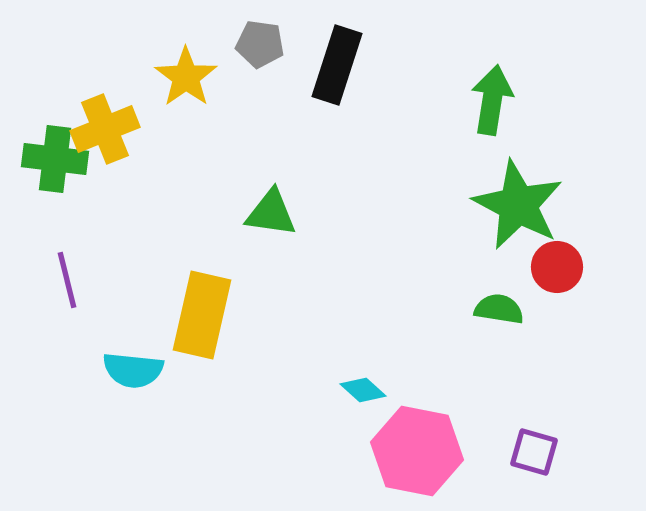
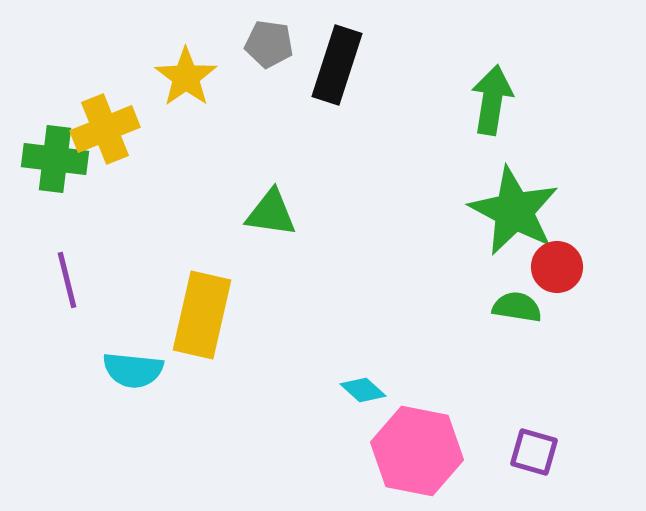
gray pentagon: moved 9 px right
green star: moved 4 px left, 6 px down
green semicircle: moved 18 px right, 2 px up
